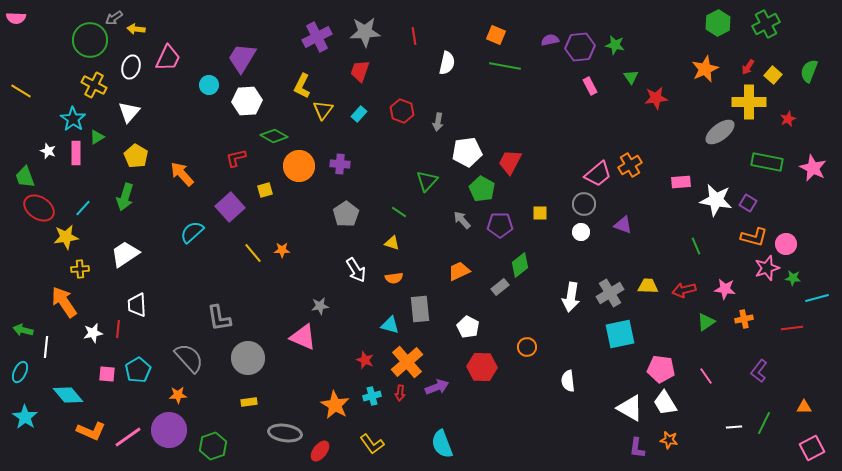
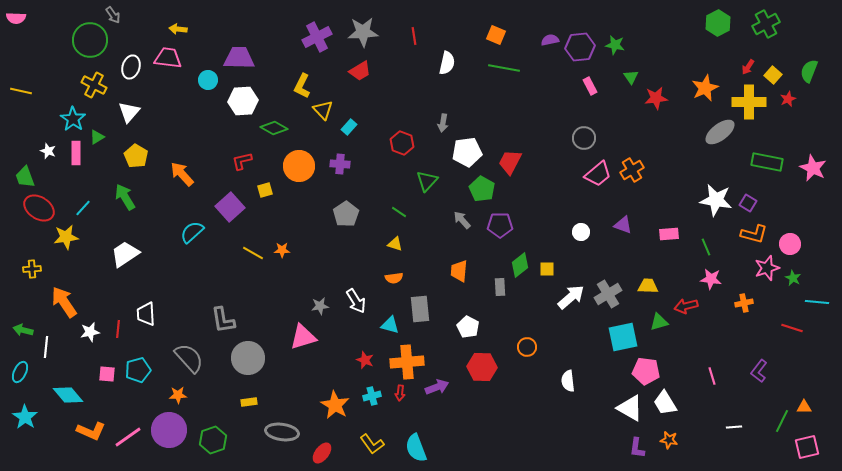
gray arrow at (114, 18): moved 1 px left, 3 px up; rotated 90 degrees counterclockwise
yellow arrow at (136, 29): moved 42 px right
gray star at (365, 32): moved 2 px left
pink trapezoid at (168, 58): rotated 108 degrees counterclockwise
purple trapezoid at (242, 58): moved 3 px left; rotated 60 degrees clockwise
green line at (505, 66): moved 1 px left, 2 px down
orange star at (705, 69): moved 19 px down
red trapezoid at (360, 71): rotated 140 degrees counterclockwise
cyan circle at (209, 85): moved 1 px left, 5 px up
yellow line at (21, 91): rotated 20 degrees counterclockwise
white hexagon at (247, 101): moved 4 px left
yellow triangle at (323, 110): rotated 20 degrees counterclockwise
red hexagon at (402, 111): moved 32 px down
cyan rectangle at (359, 114): moved 10 px left, 13 px down
red star at (788, 119): moved 20 px up
gray arrow at (438, 122): moved 5 px right, 1 px down
green diamond at (274, 136): moved 8 px up
red L-shape at (236, 158): moved 6 px right, 3 px down
orange cross at (630, 165): moved 2 px right, 5 px down
pink rectangle at (681, 182): moved 12 px left, 52 px down
green arrow at (125, 197): rotated 132 degrees clockwise
gray circle at (584, 204): moved 66 px up
yellow square at (540, 213): moved 7 px right, 56 px down
orange L-shape at (754, 237): moved 3 px up
yellow triangle at (392, 243): moved 3 px right, 1 px down
pink circle at (786, 244): moved 4 px right
green line at (696, 246): moved 10 px right, 1 px down
yellow line at (253, 253): rotated 20 degrees counterclockwise
yellow cross at (80, 269): moved 48 px left
white arrow at (356, 270): moved 31 px down
orange trapezoid at (459, 271): rotated 60 degrees counterclockwise
green star at (793, 278): rotated 21 degrees clockwise
gray rectangle at (500, 287): rotated 54 degrees counterclockwise
pink star at (725, 289): moved 14 px left, 10 px up
red arrow at (684, 290): moved 2 px right, 16 px down
gray cross at (610, 293): moved 2 px left, 1 px down
white arrow at (571, 297): rotated 140 degrees counterclockwise
cyan line at (817, 298): moved 4 px down; rotated 20 degrees clockwise
white trapezoid at (137, 305): moved 9 px right, 9 px down
gray L-shape at (219, 318): moved 4 px right, 2 px down
orange cross at (744, 319): moved 16 px up
green triangle at (706, 322): moved 47 px left; rotated 18 degrees clockwise
red line at (792, 328): rotated 25 degrees clockwise
white star at (93, 333): moved 3 px left, 1 px up
cyan square at (620, 334): moved 3 px right, 3 px down
pink triangle at (303, 337): rotated 40 degrees counterclockwise
orange cross at (407, 362): rotated 36 degrees clockwise
pink pentagon at (661, 369): moved 15 px left, 2 px down
cyan pentagon at (138, 370): rotated 15 degrees clockwise
pink line at (706, 376): moved 6 px right; rotated 18 degrees clockwise
green line at (764, 423): moved 18 px right, 2 px up
gray ellipse at (285, 433): moved 3 px left, 1 px up
cyan semicircle at (442, 444): moved 26 px left, 4 px down
green hexagon at (213, 446): moved 6 px up
pink square at (812, 448): moved 5 px left, 1 px up; rotated 15 degrees clockwise
red ellipse at (320, 451): moved 2 px right, 2 px down
